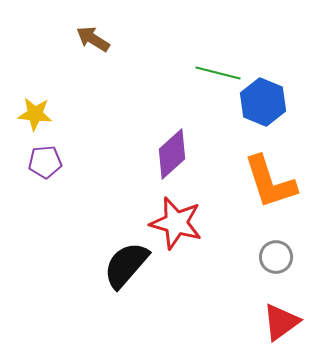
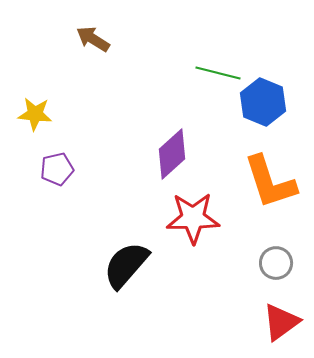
purple pentagon: moved 12 px right, 7 px down; rotated 8 degrees counterclockwise
red star: moved 17 px right, 5 px up; rotated 16 degrees counterclockwise
gray circle: moved 6 px down
